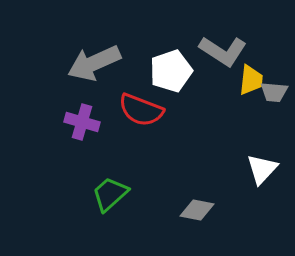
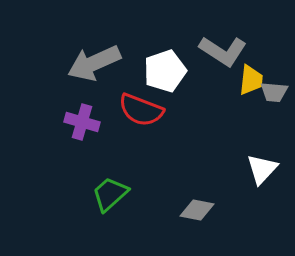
white pentagon: moved 6 px left
